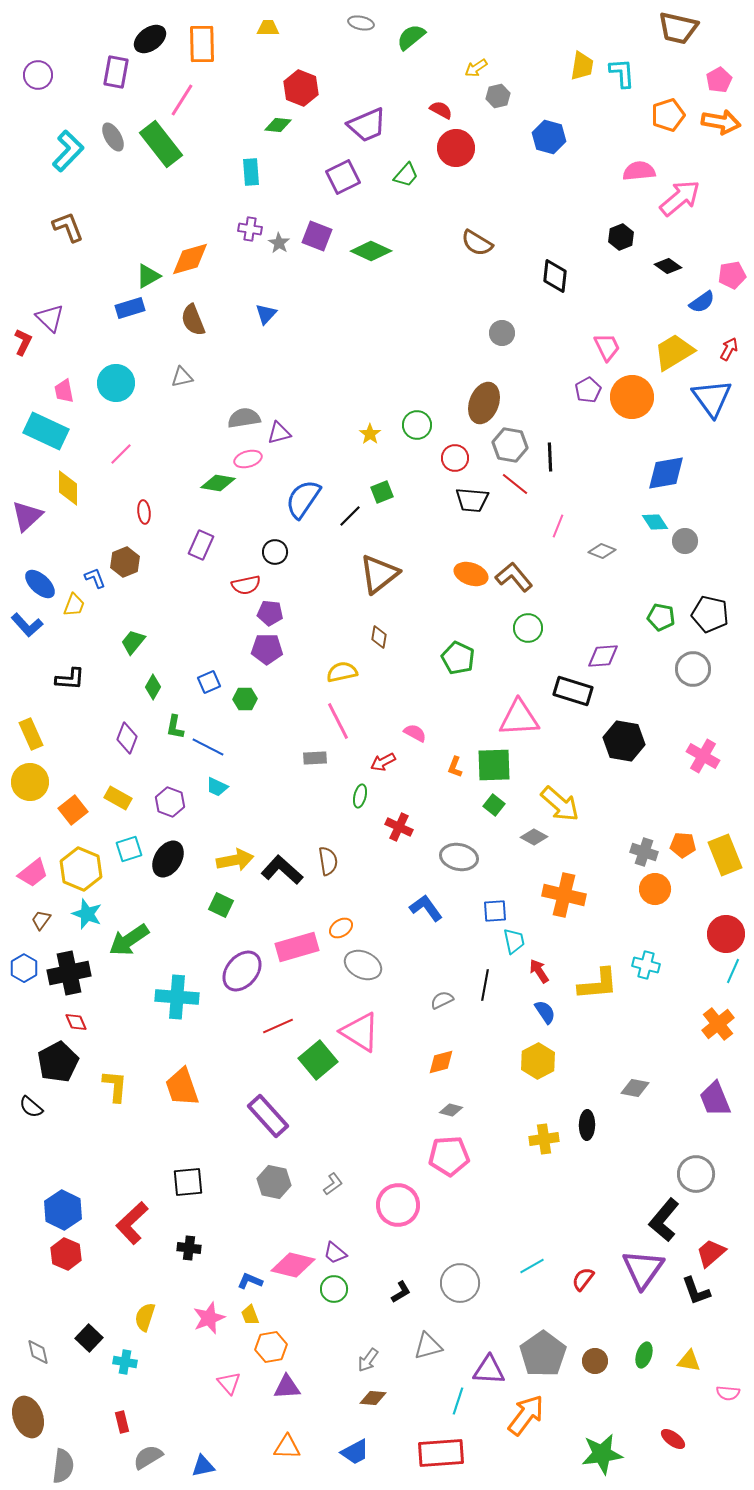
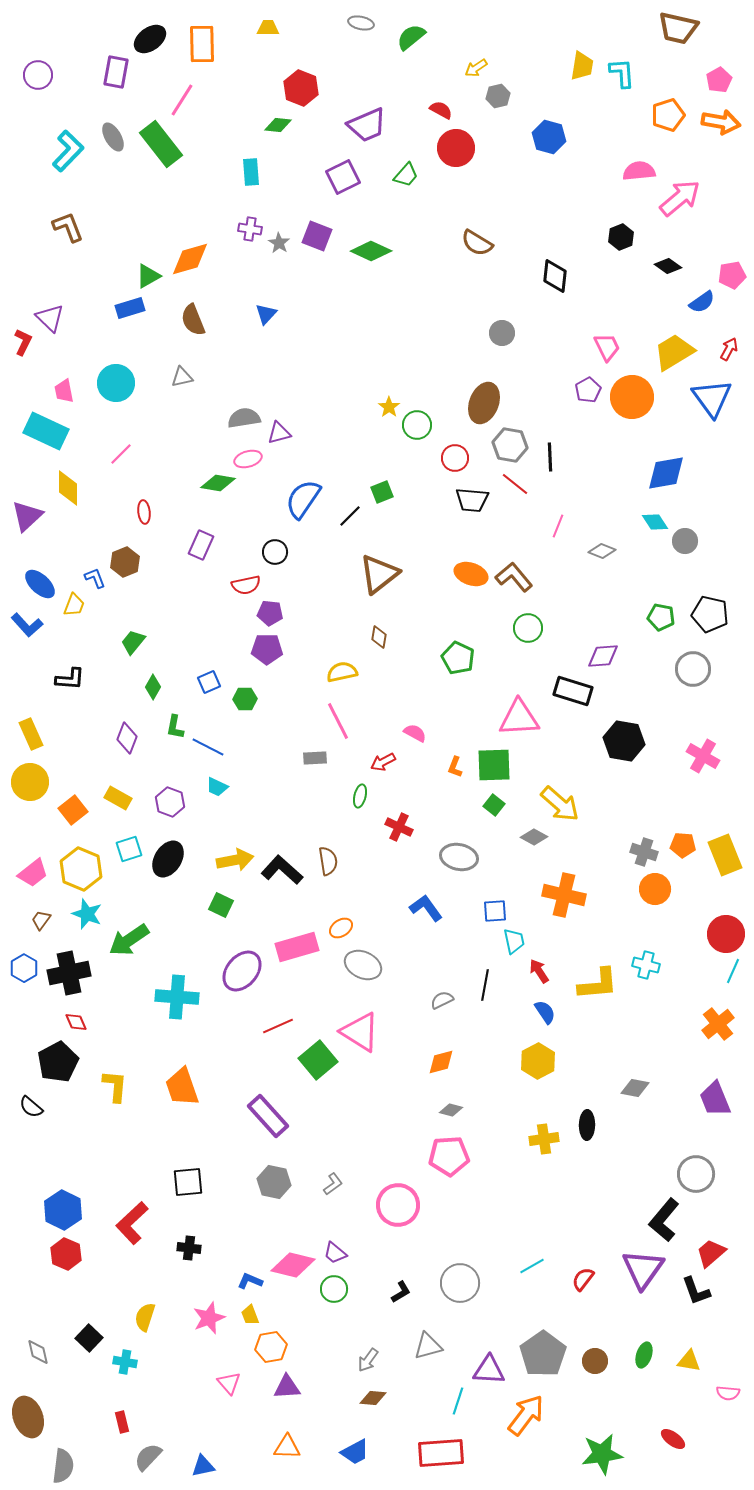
yellow star at (370, 434): moved 19 px right, 27 px up
gray semicircle at (148, 1457): rotated 16 degrees counterclockwise
